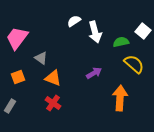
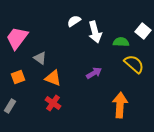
green semicircle: rotated 14 degrees clockwise
gray triangle: moved 1 px left
orange arrow: moved 7 px down
